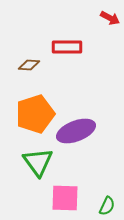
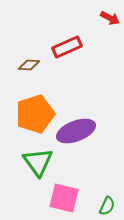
red rectangle: rotated 24 degrees counterclockwise
pink square: moved 1 px left; rotated 12 degrees clockwise
